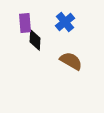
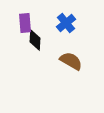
blue cross: moved 1 px right, 1 px down
